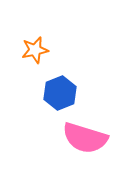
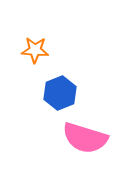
orange star: rotated 16 degrees clockwise
